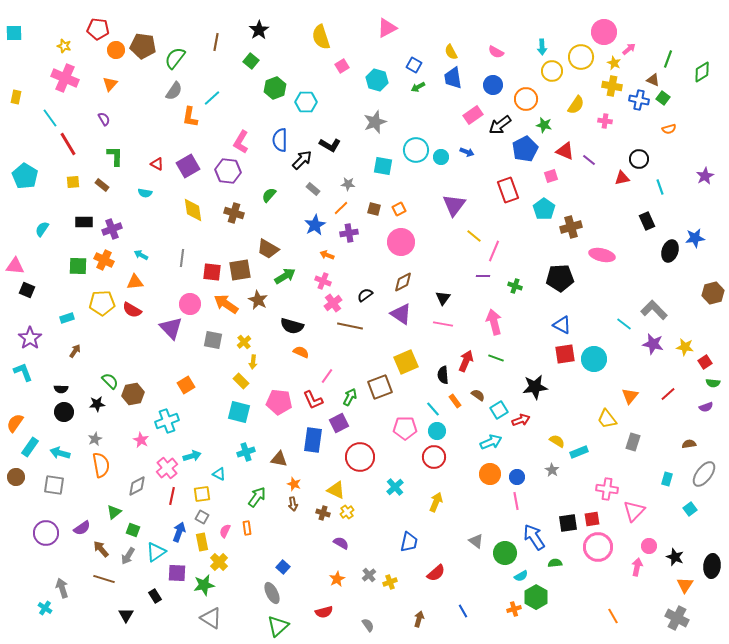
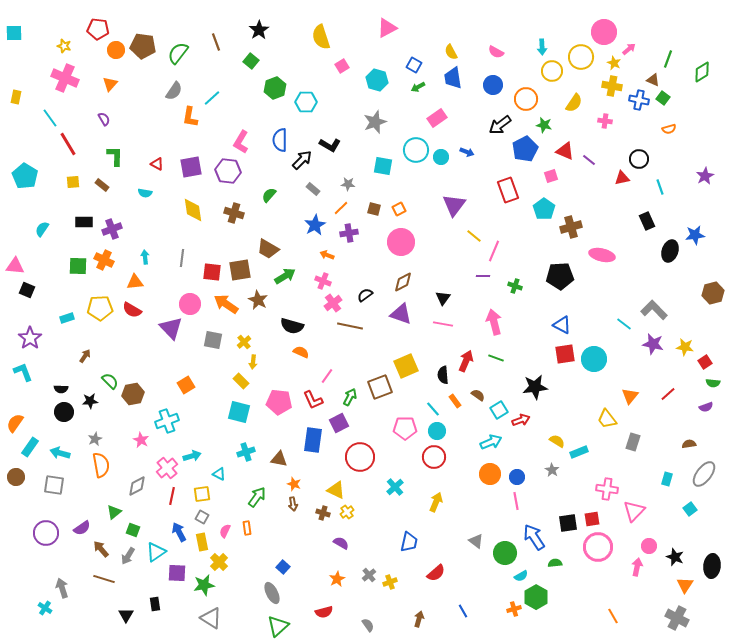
brown line at (216, 42): rotated 30 degrees counterclockwise
green semicircle at (175, 58): moved 3 px right, 5 px up
yellow semicircle at (576, 105): moved 2 px left, 2 px up
pink rectangle at (473, 115): moved 36 px left, 3 px down
purple square at (188, 166): moved 3 px right, 1 px down; rotated 20 degrees clockwise
blue star at (695, 238): moved 3 px up
cyan arrow at (141, 255): moved 4 px right, 2 px down; rotated 56 degrees clockwise
black pentagon at (560, 278): moved 2 px up
yellow pentagon at (102, 303): moved 2 px left, 5 px down
purple triangle at (401, 314): rotated 15 degrees counterclockwise
brown arrow at (75, 351): moved 10 px right, 5 px down
yellow square at (406, 362): moved 4 px down
black star at (97, 404): moved 7 px left, 3 px up
blue arrow at (179, 532): rotated 48 degrees counterclockwise
black rectangle at (155, 596): moved 8 px down; rotated 24 degrees clockwise
